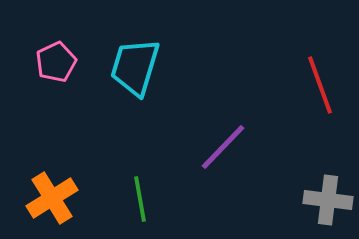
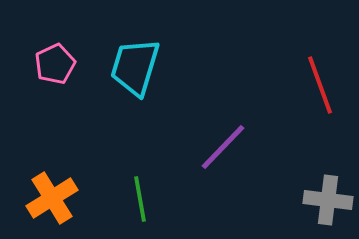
pink pentagon: moved 1 px left, 2 px down
